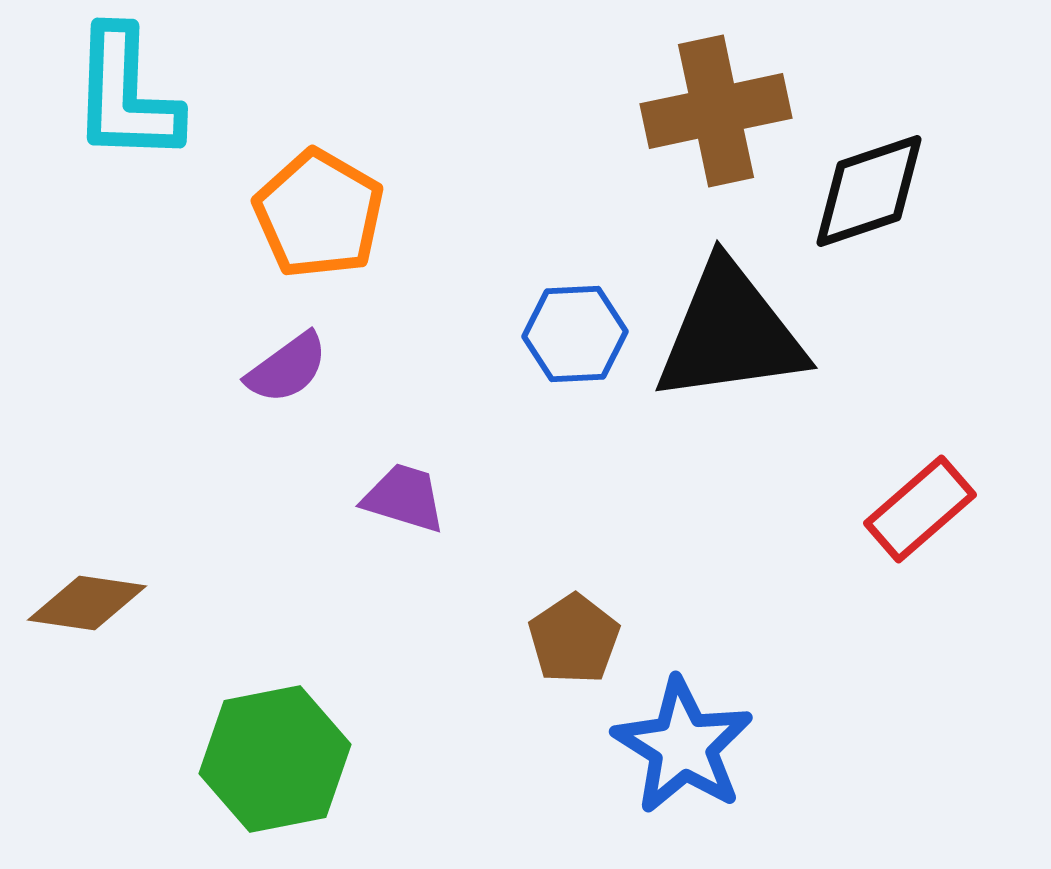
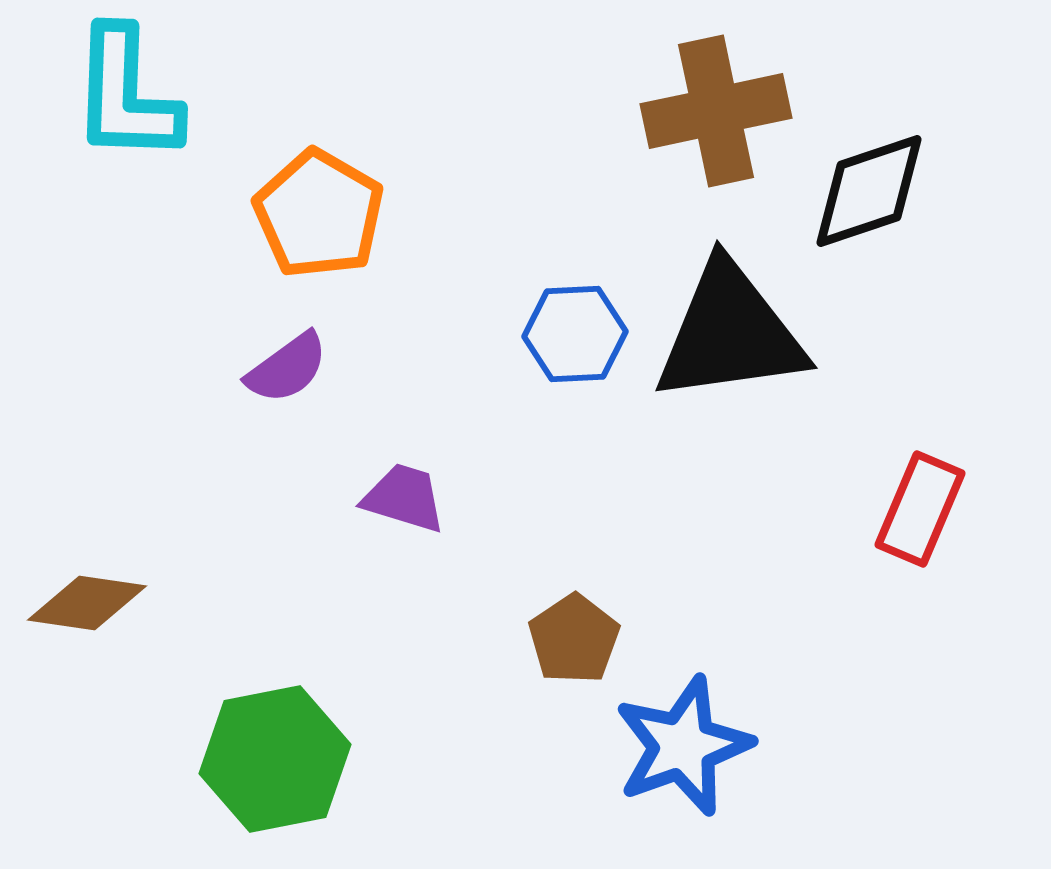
red rectangle: rotated 26 degrees counterclockwise
blue star: rotated 20 degrees clockwise
